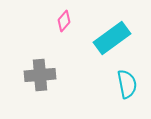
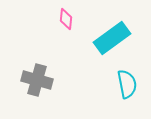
pink diamond: moved 2 px right, 2 px up; rotated 35 degrees counterclockwise
gray cross: moved 3 px left, 5 px down; rotated 20 degrees clockwise
